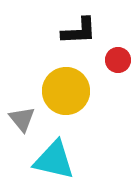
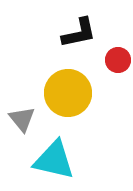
black L-shape: moved 2 px down; rotated 9 degrees counterclockwise
yellow circle: moved 2 px right, 2 px down
